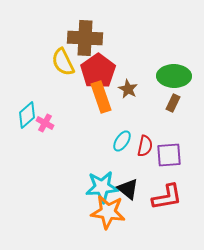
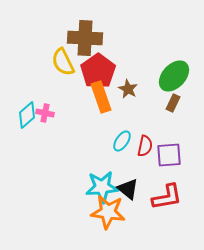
green ellipse: rotated 48 degrees counterclockwise
pink cross: moved 10 px up; rotated 18 degrees counterclockwise
